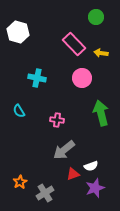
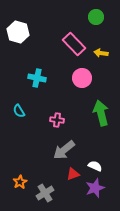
white semicircle: moved 4 px right; rotated 136 degrees counterclockwise
